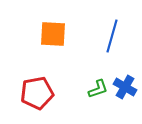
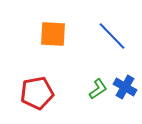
blue line: rotated 60 degrees counterclockwise
green L-shape: rotated 15 degrees counterclockwise
